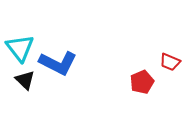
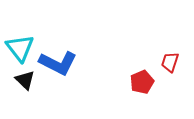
red trapezoid: rotated 85 degrees clockwise
